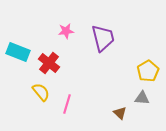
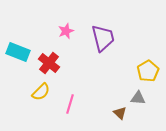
pink star: rotated 14 degrees counterclockwise
yellow semicircle: rotated 84 degrees clockwise
gray triangle: moved 4 px left
pink line: moved 3 px right
